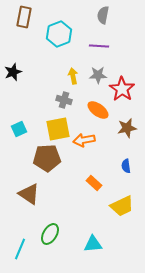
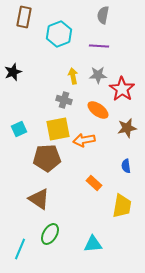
brown triangle: moved 10 px right, 5 px down
yellow trapezoid: rotated 55 degrees counterclockwise
